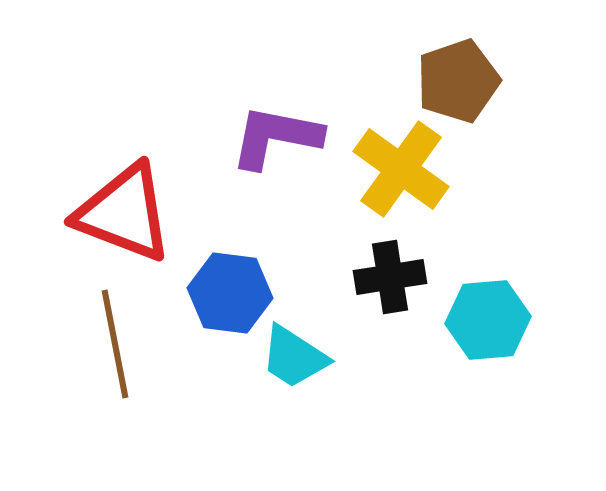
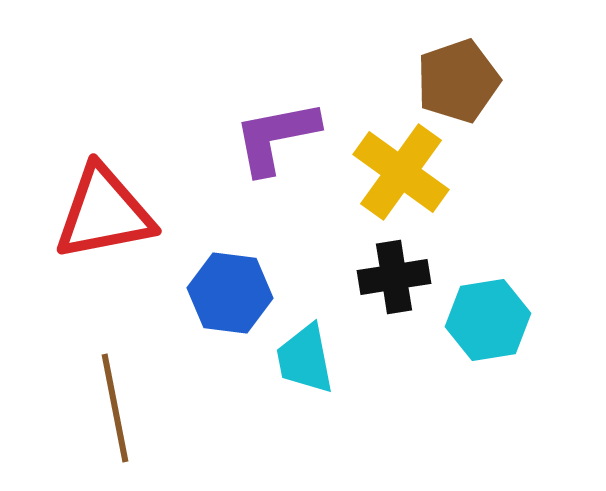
purple L-shape: rotated 22 degrees counterclockwise
yellow cross: moved 3 px down
red triangle: moved 20 px left; rotated 32 degrees counterclockwise
black cross: moved 4 px right
cyan hexagon: rotated 4 degrees counterclockwise
brown line: moved 64 px down
cyan trapezoid: moved 11 px right, 2 px down; rotated 46 degrees clockwise
